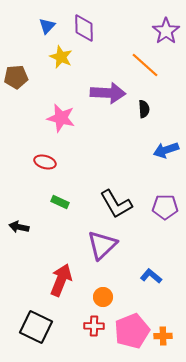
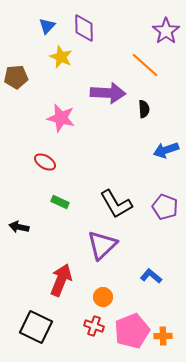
red ellipse: rotated 15 degrees clockwise
purple pentagon: rotated 20 degrees clockwise
red cross: rotated 18 degrees clockwise
